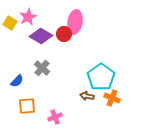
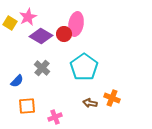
pink ellipse: moved 1 px right, 2 px down
cyan pentagon: moved 17 px left, 10 px up
brown arrow: moved 3 px right, 7 px down
